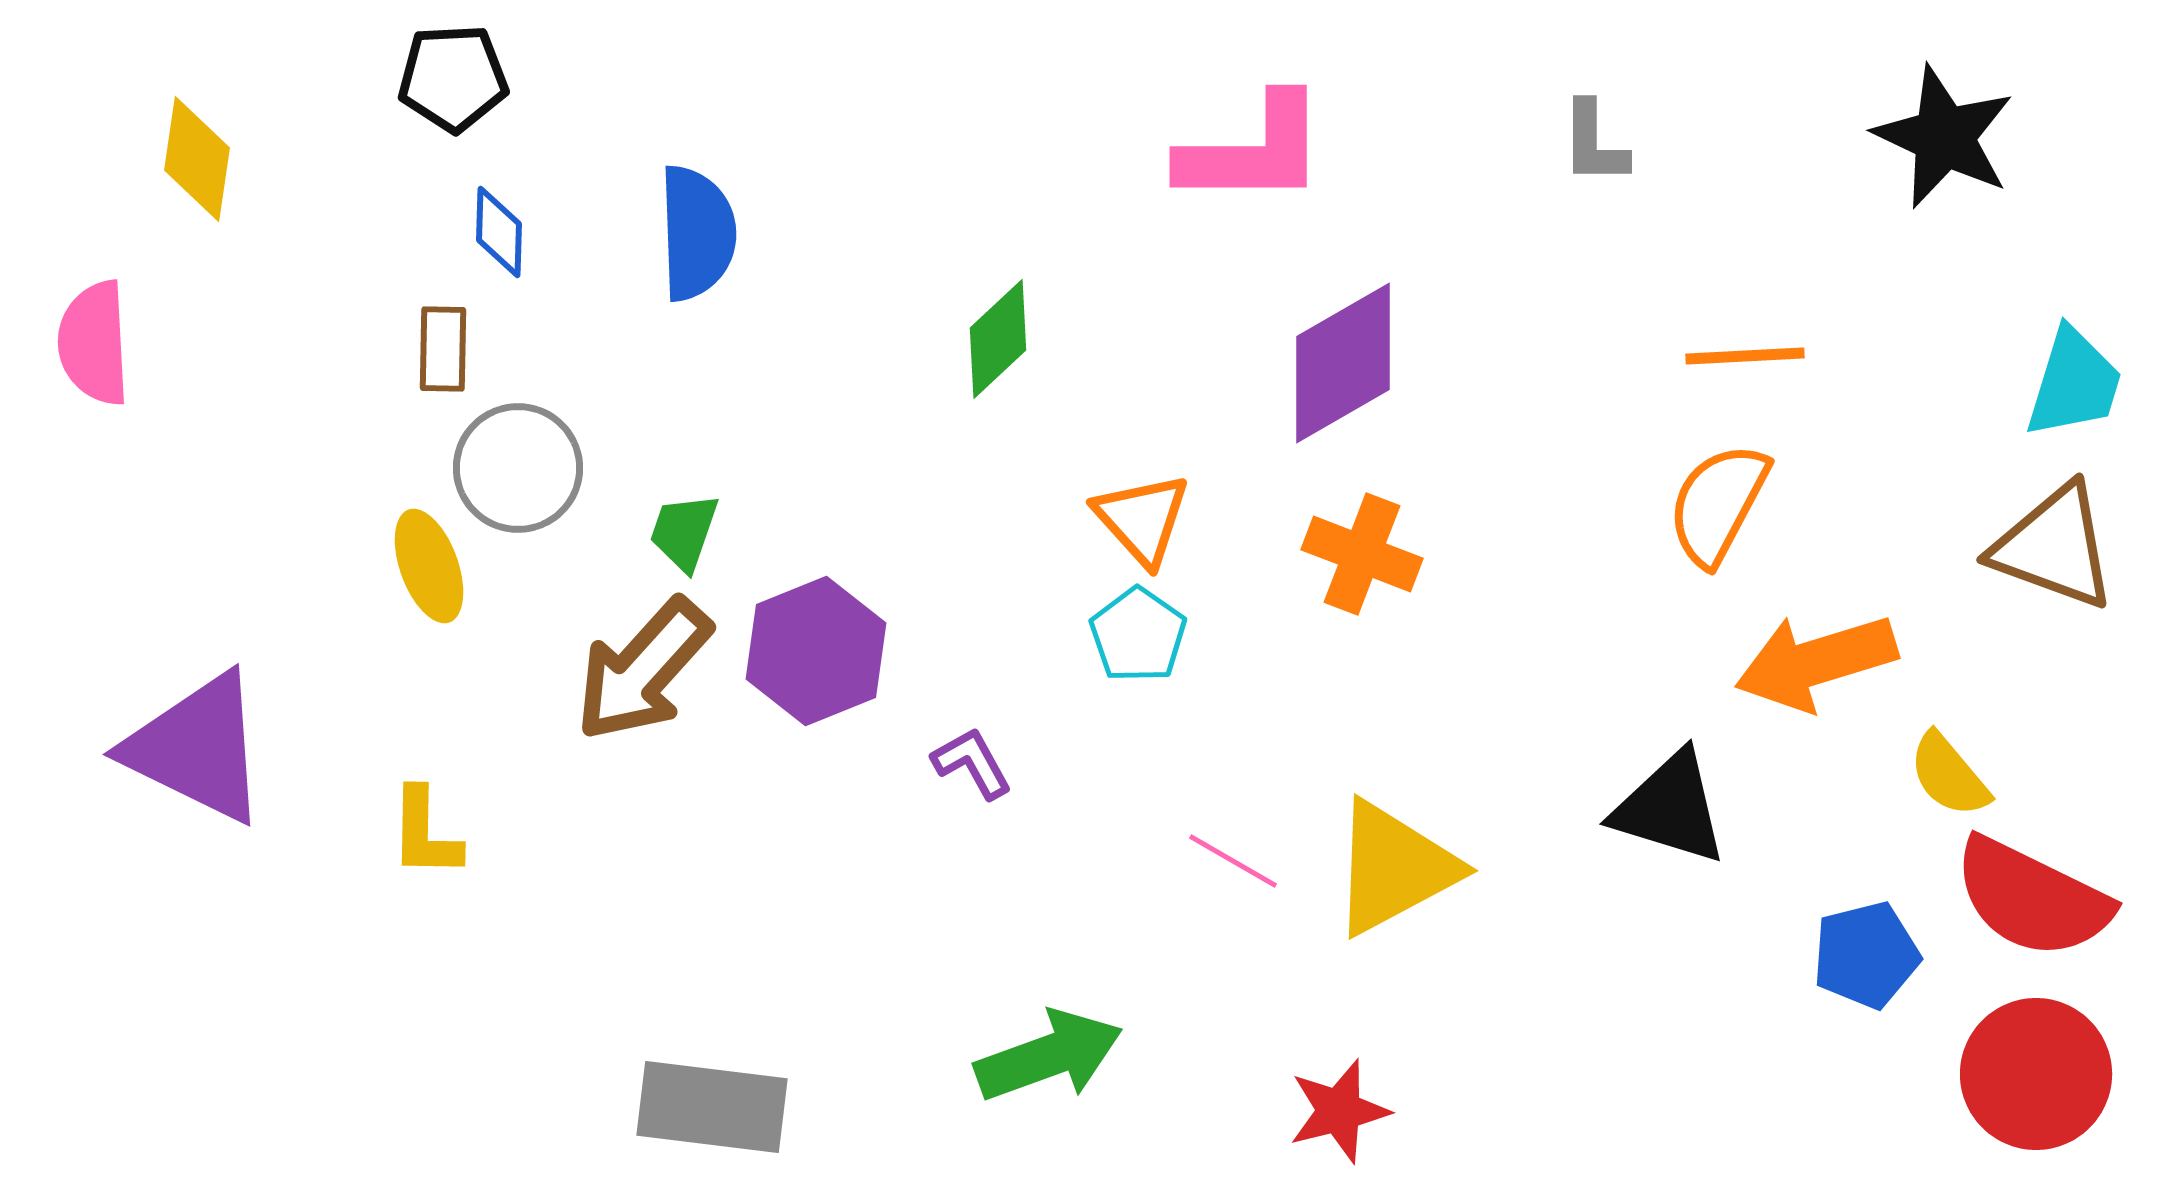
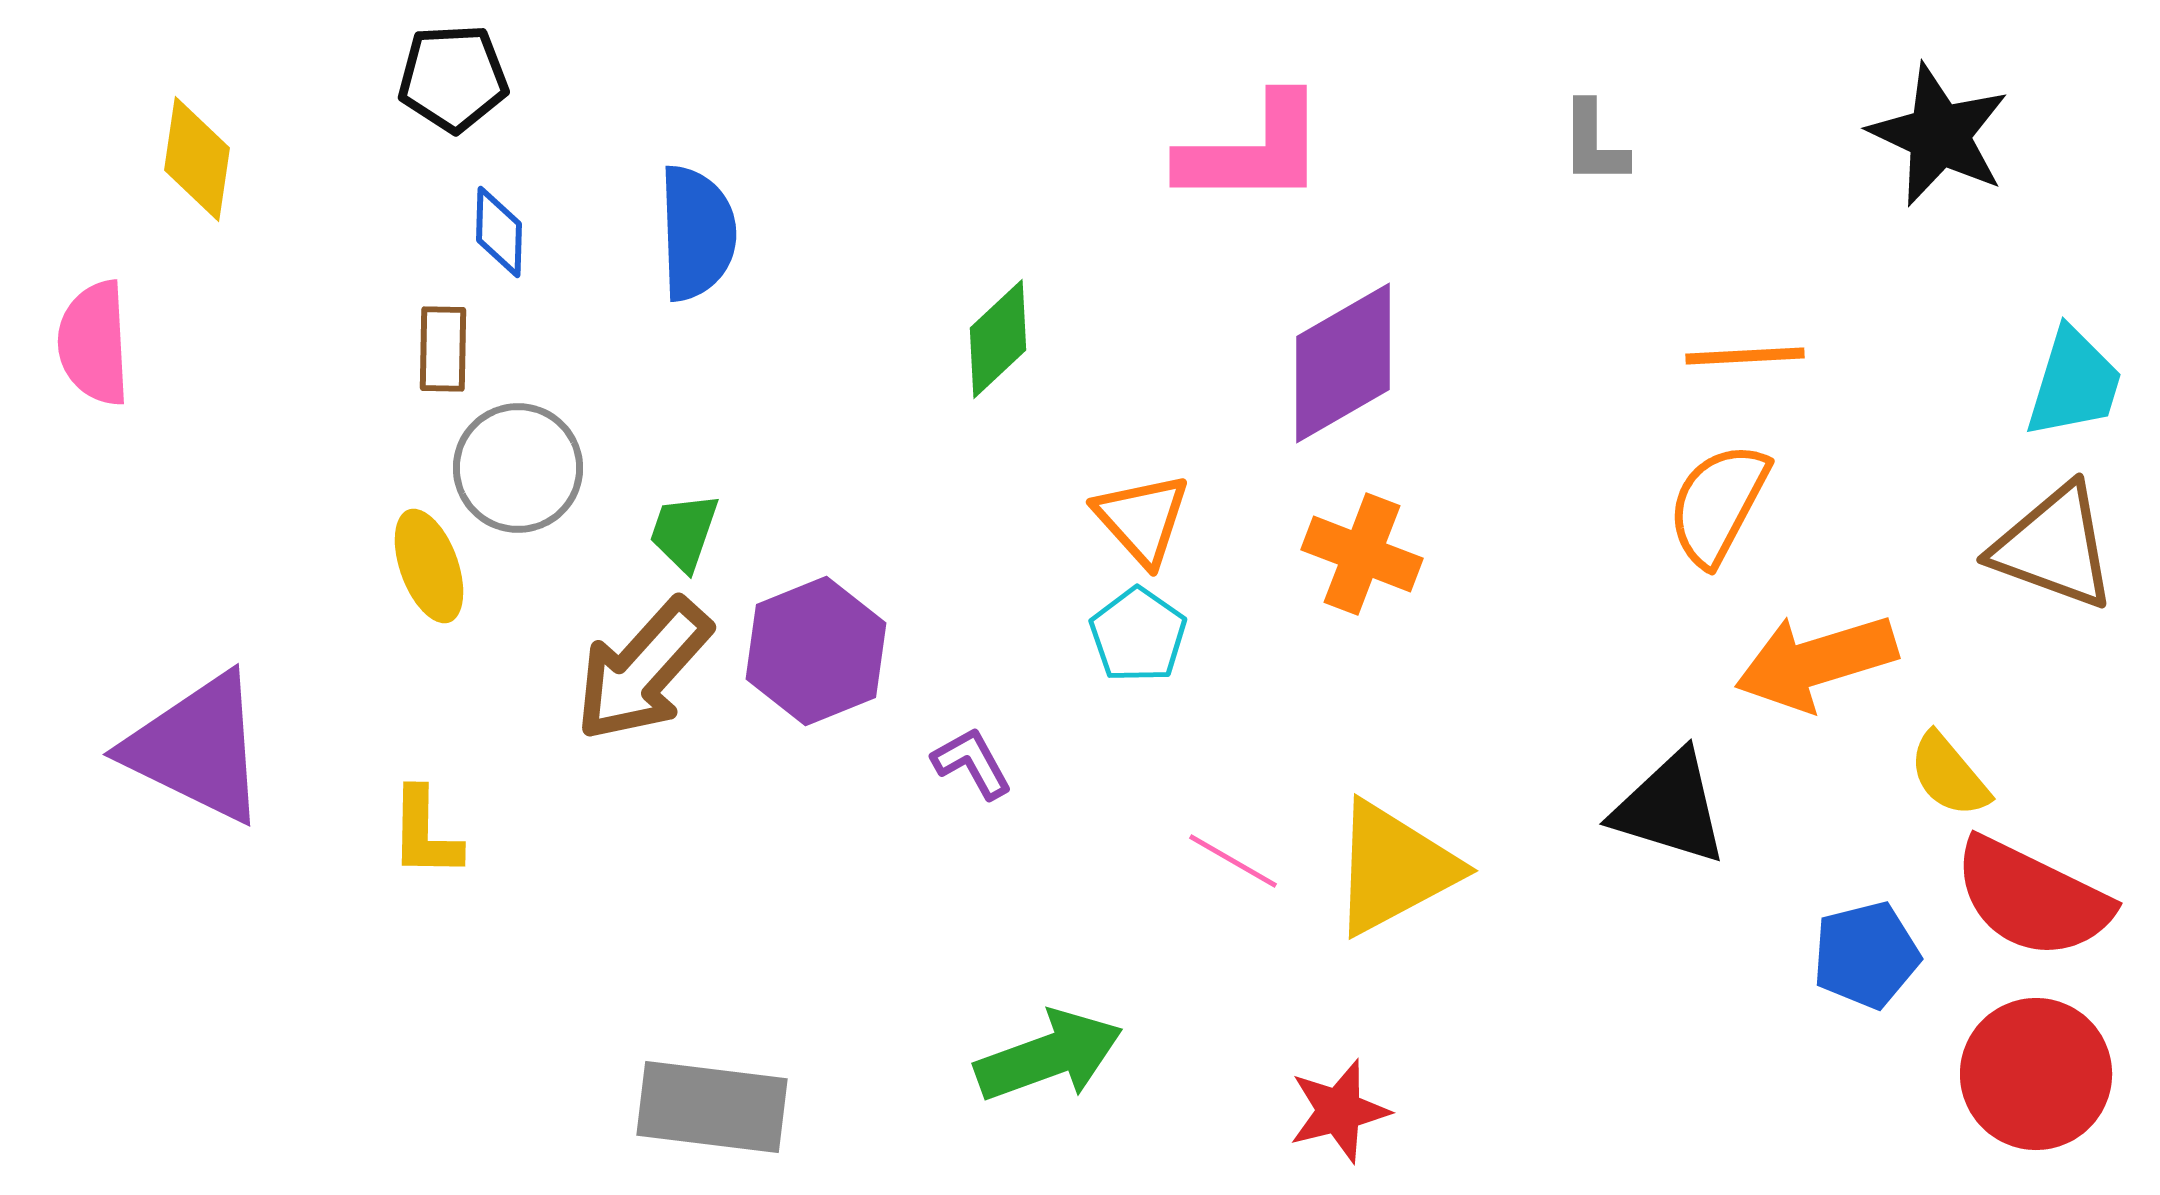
black star: moved 5 px left, 2 px up
